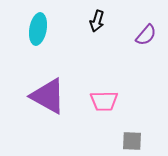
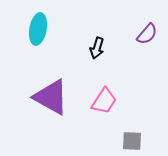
black arrow: moved 27 px down
purple semicircle: moved 1 px right, 1 px up
purple triangle: moved 3 px right, 1 px down
pink trapezoid: rotated 56 degrees counterclockwise
